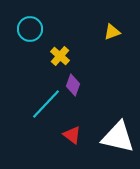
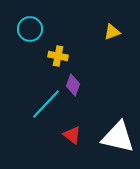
yellow cross: moved 2 px left; rotated 30 degrees counterclockwise
